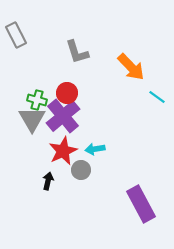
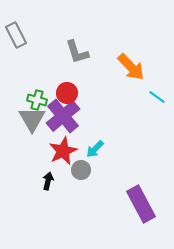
cyan arrow: rotated 36 degrees counterclockwise
